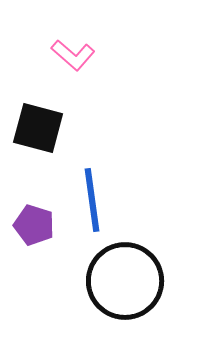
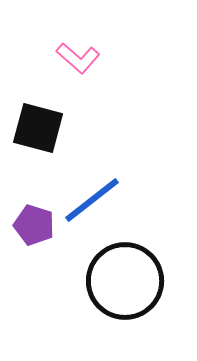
pink L-shape: moved 5 px right, 3 px down
blue line: rotated 60 degrees clockwise
